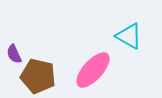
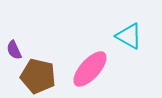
purple semicircle: moved 4 px up
pink ellipse: moved 3 px left, 1 px up
